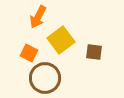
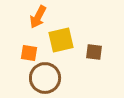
yellow square: rotated 24 degrees clockwise
orange square: rotated 18 degrees counterclockwise
